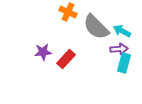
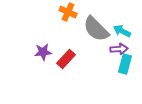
gray semicircle: moved 2 px down
cyan rectangle: moved 1 px right, 1 px down
